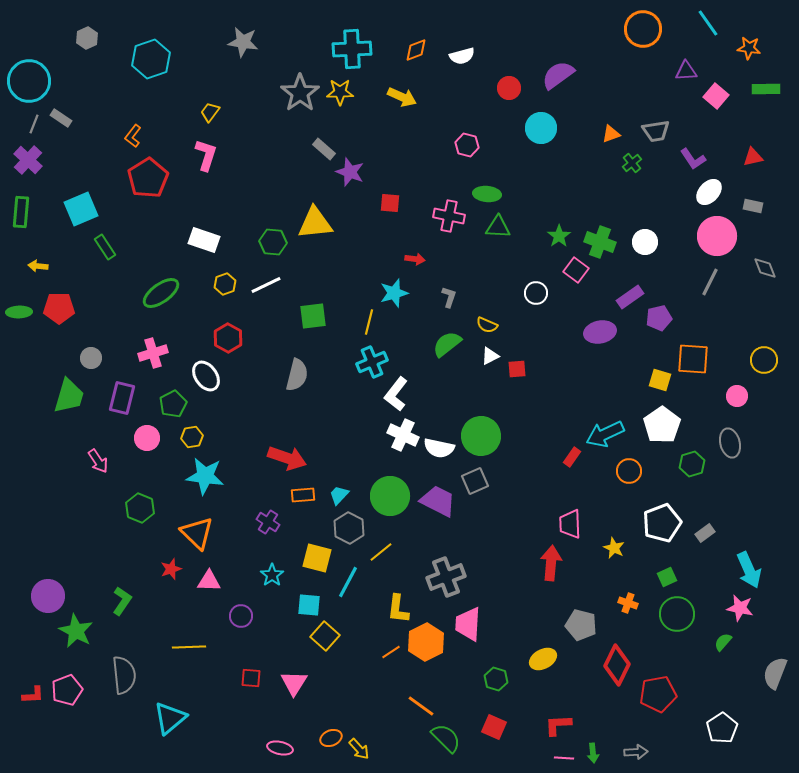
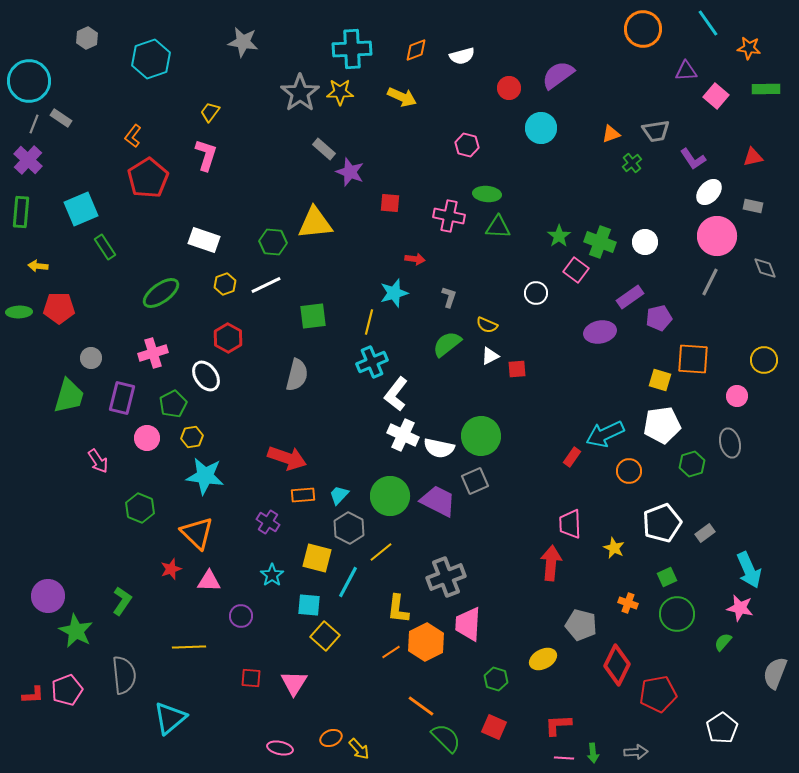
white pentagon at (662, 425): rotated 27 degrees clockwise
